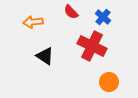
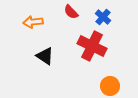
orange circle: moved 1 px right, 4 px down
